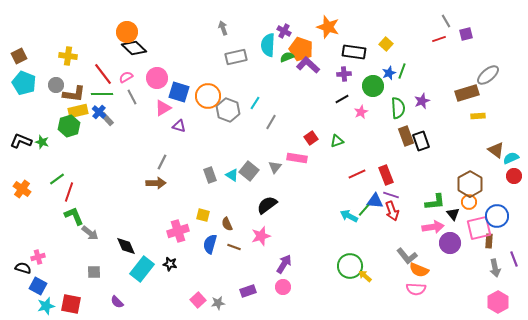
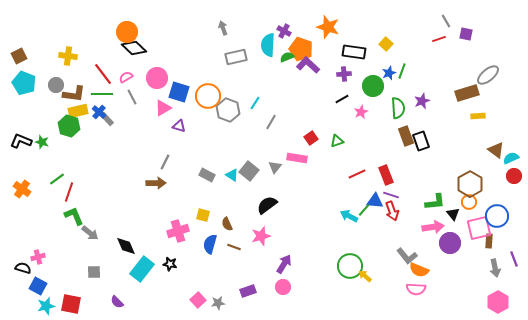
purple square at (466, 34): rotated 24 degrees clockwise
green hexagon at (69, 126): rotated 25 degrees counterclockwise
gray line at (162, 162): moved 3 px right
gray rectangle at (210, 175): moved 3 px left; rotated 42 degrees counterclockwise
